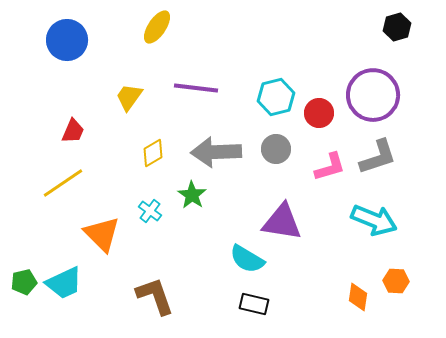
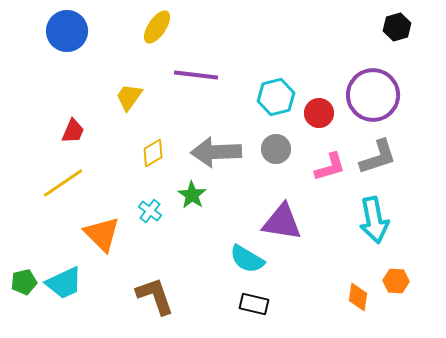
blue circle: moved 9 px up
purple line: moved 13 px up
cyan arrow: rotated 57 degrees clockwise
